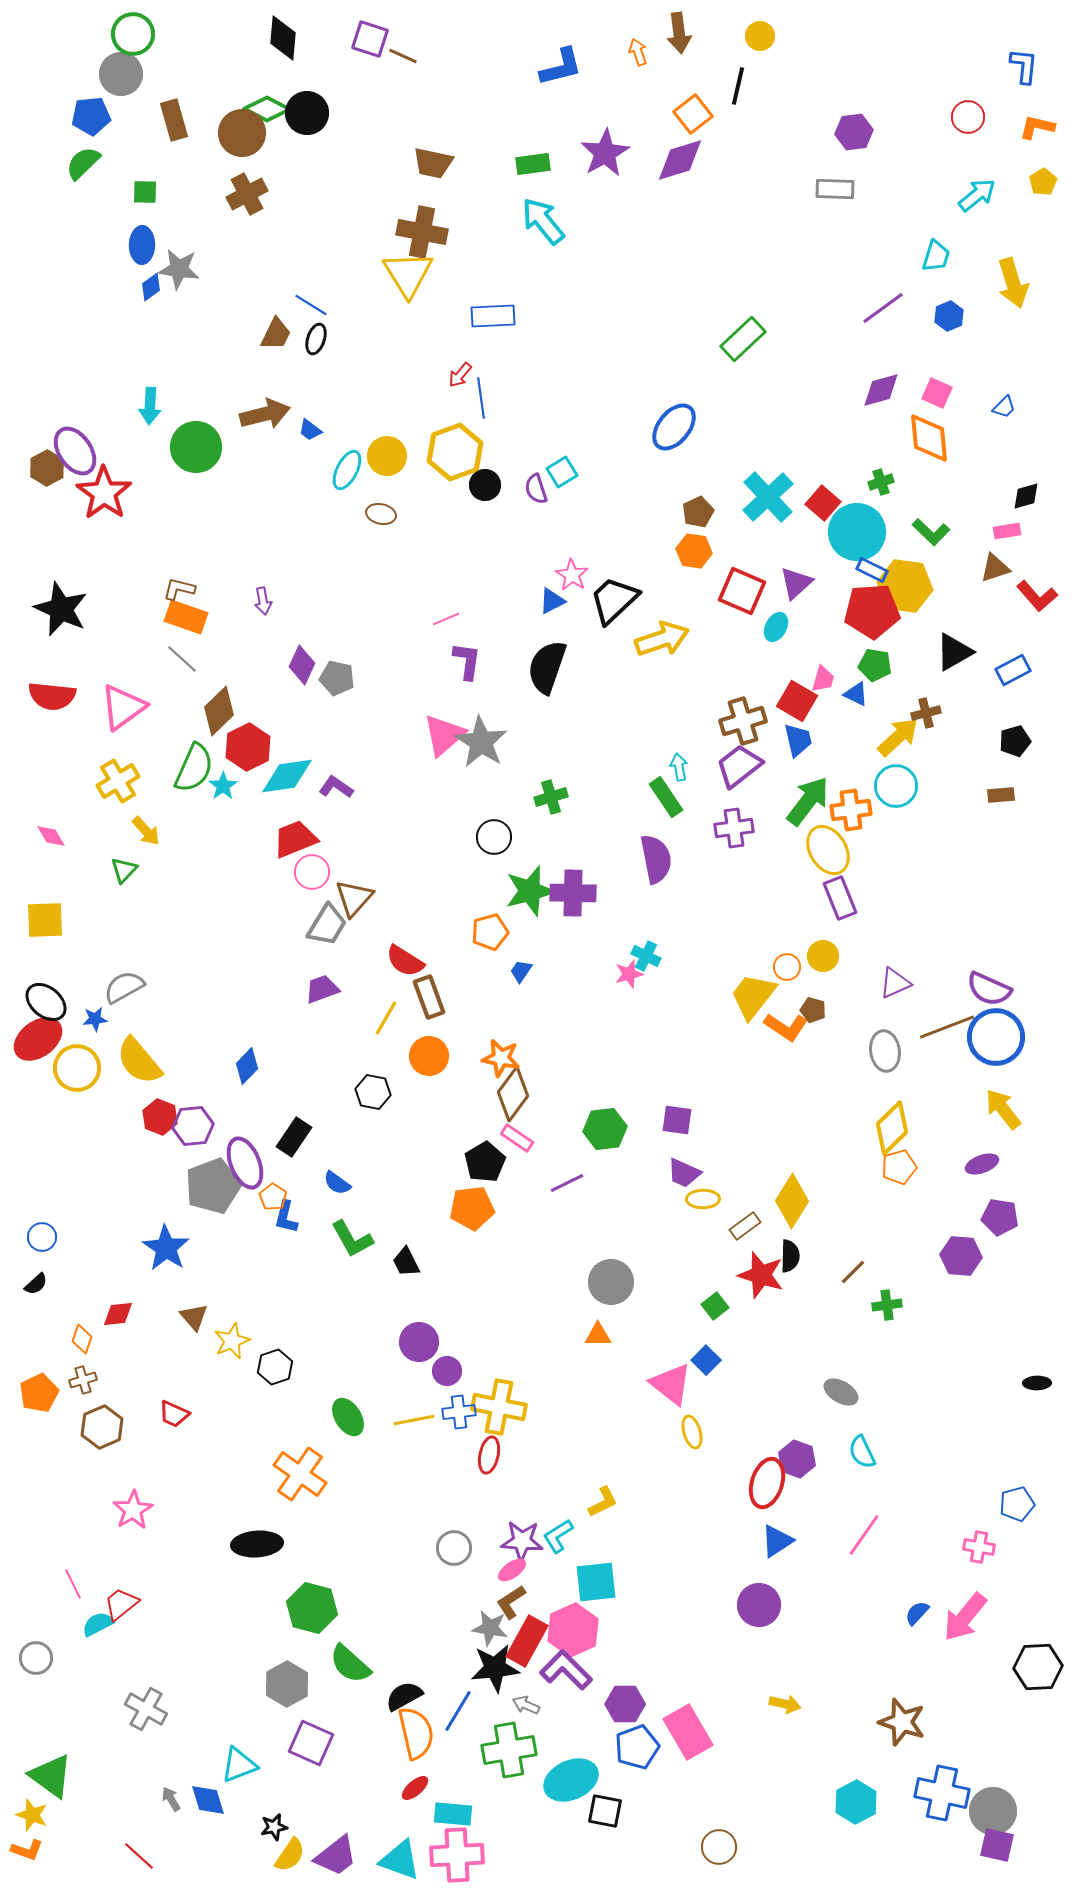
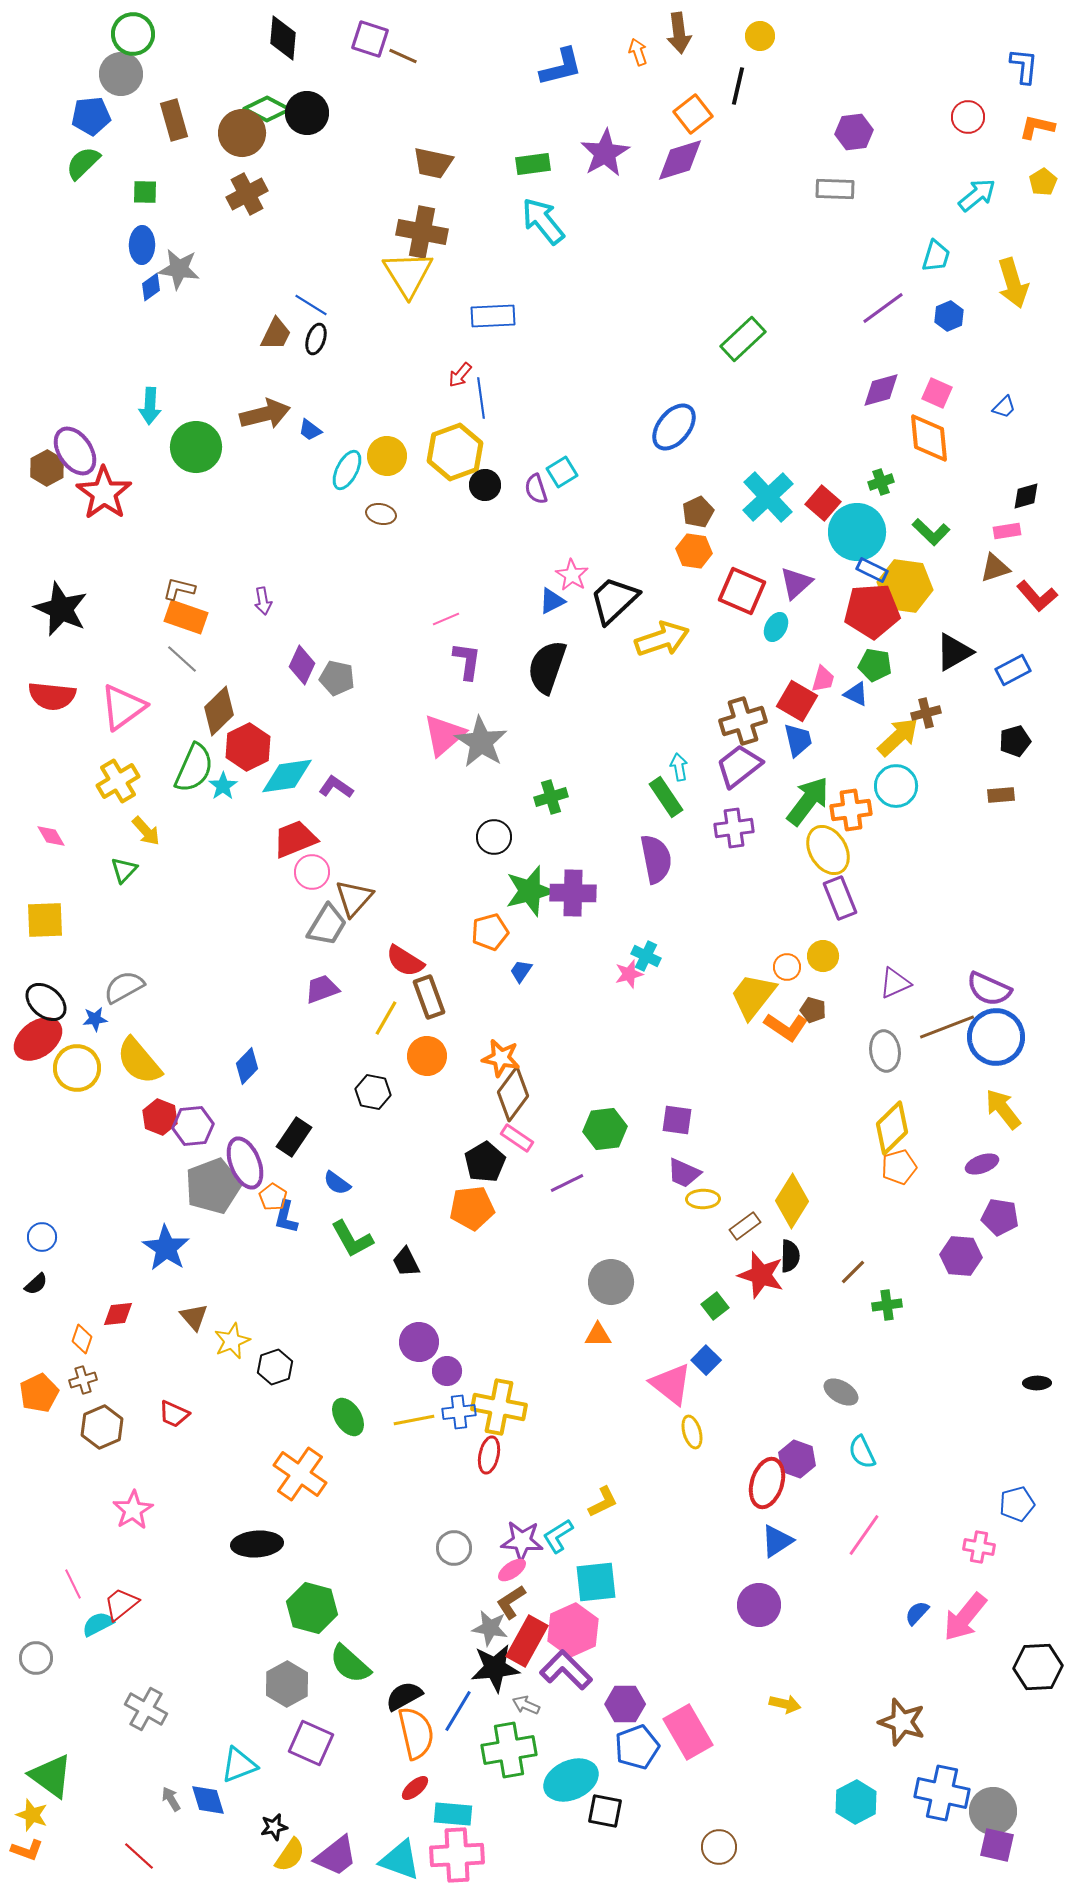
orange circle at (429, 1056): moved 2 px left
